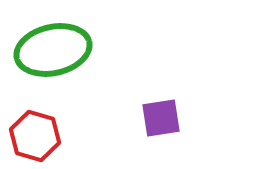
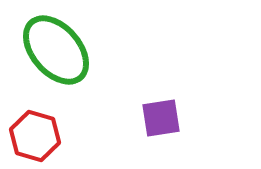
green ellipse: moved 3 px right; rotated 62 degrees clockwise
